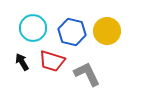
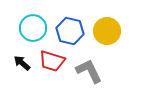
blue hexagon: moved 2 px left, 1 px up
black arrow: moved 1 px down; rotated 18 degrees counterclockwise
gray L-shape: moved 2 px right, 3 px up
